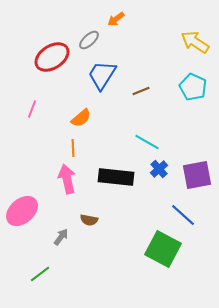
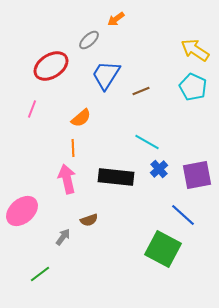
yellow arrow: moved 8 px down
red ellipse: moved 1 px left, 9 px down
blue trapezoid: moved 4 px right
brown semicircle: rotated 30 degrees counterclockwise
gray arrow: moved 2 px right
